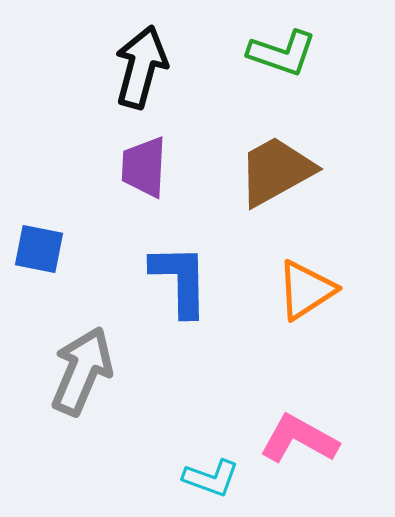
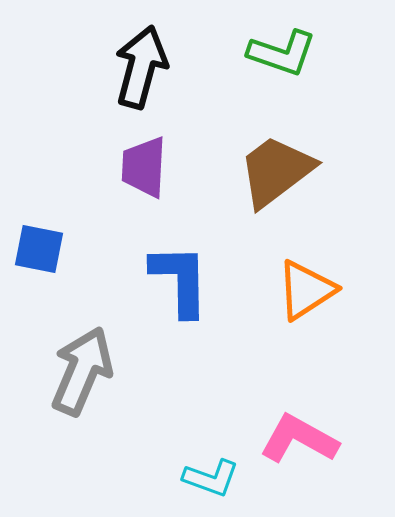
brown trapezoid: rotated 8 degrees counterclockwise
